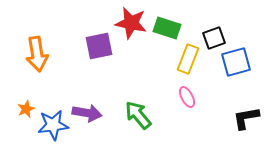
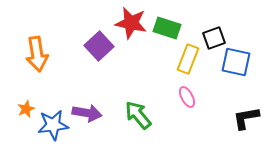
purple square: rotated 32 degrees counterclockwise
blue square: rotated 28 degrees clockwise
